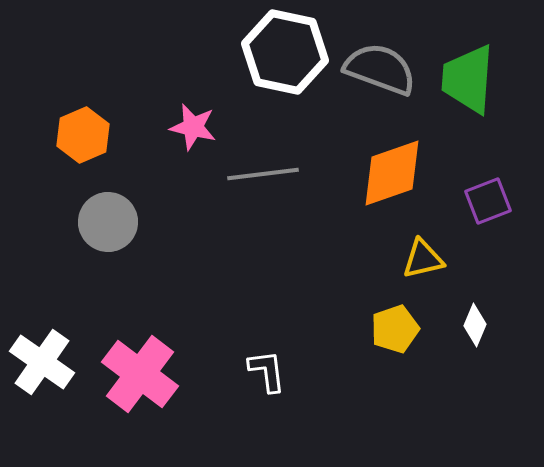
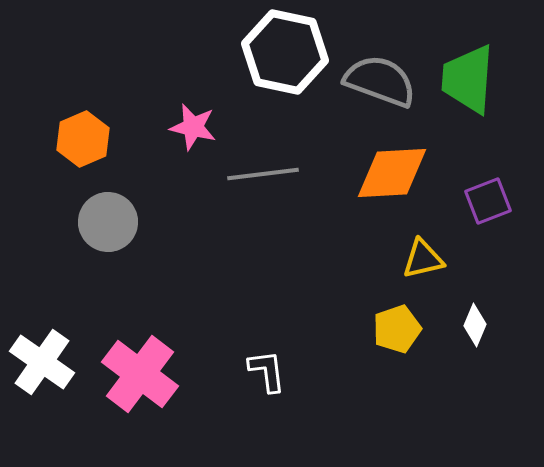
gray semicircle: moved 12 px down
orange hexagon: moved 4 px down
orange diamond: rotated 16 degrees clockwise
yellow pentagon: moved 2 px right
